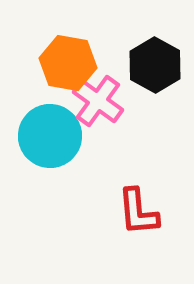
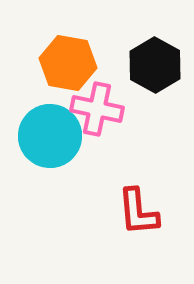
pink cross: moved 1 px left, 8 px down; rotated 24 degrees counterclockwise
